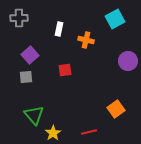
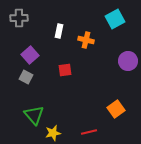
white rectangle: moved 2 px down
gray square: rotated 32 degrees clockwise
yellow star: rotated 21 degrees clockwise
